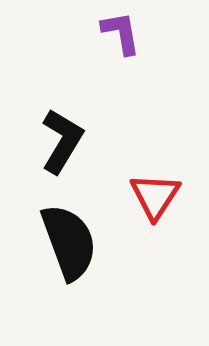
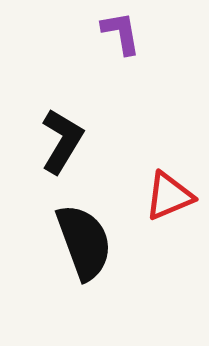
red triangle: moved 14 px right; rotated 34 degrees clockwise
black semicircle: moved 15 px right
